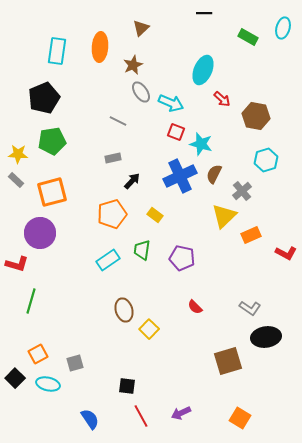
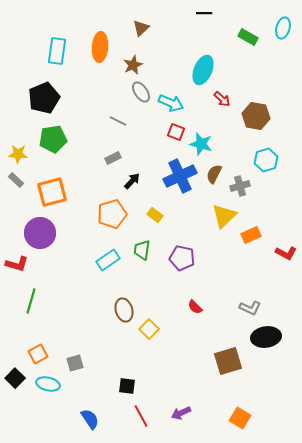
green pentagon at (52, 141): moved 1 px right, 2 px up
gray rectangle at (113, 158): rotated 14 degrees counterclockwise
gray cross at (242, 191): moved 2 px left, 5 px up; rotated 24 degrees clockwise
gray L-shape at (250, 308): rotated 10 degrees counterclockwise
